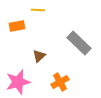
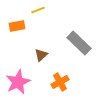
yellow line: rotated 24 degrees counterclockwise
brown triangle: moved 2 px right, 1 px up
pink star: rotated 10 degrees counterclockwise
